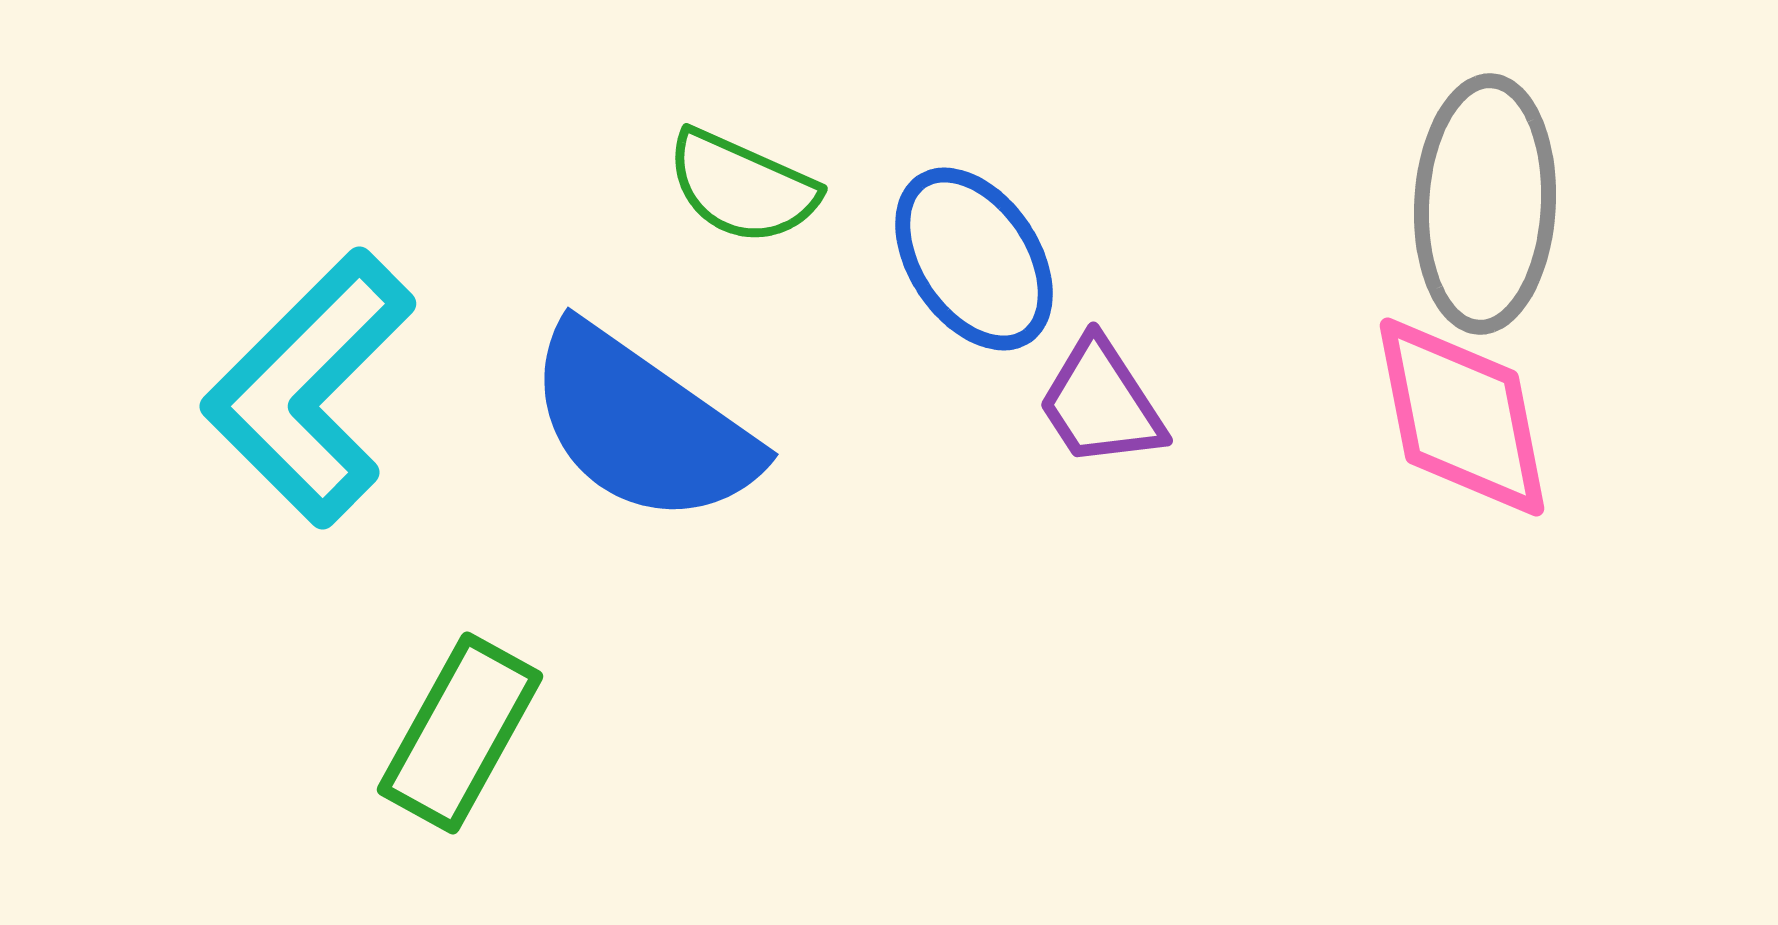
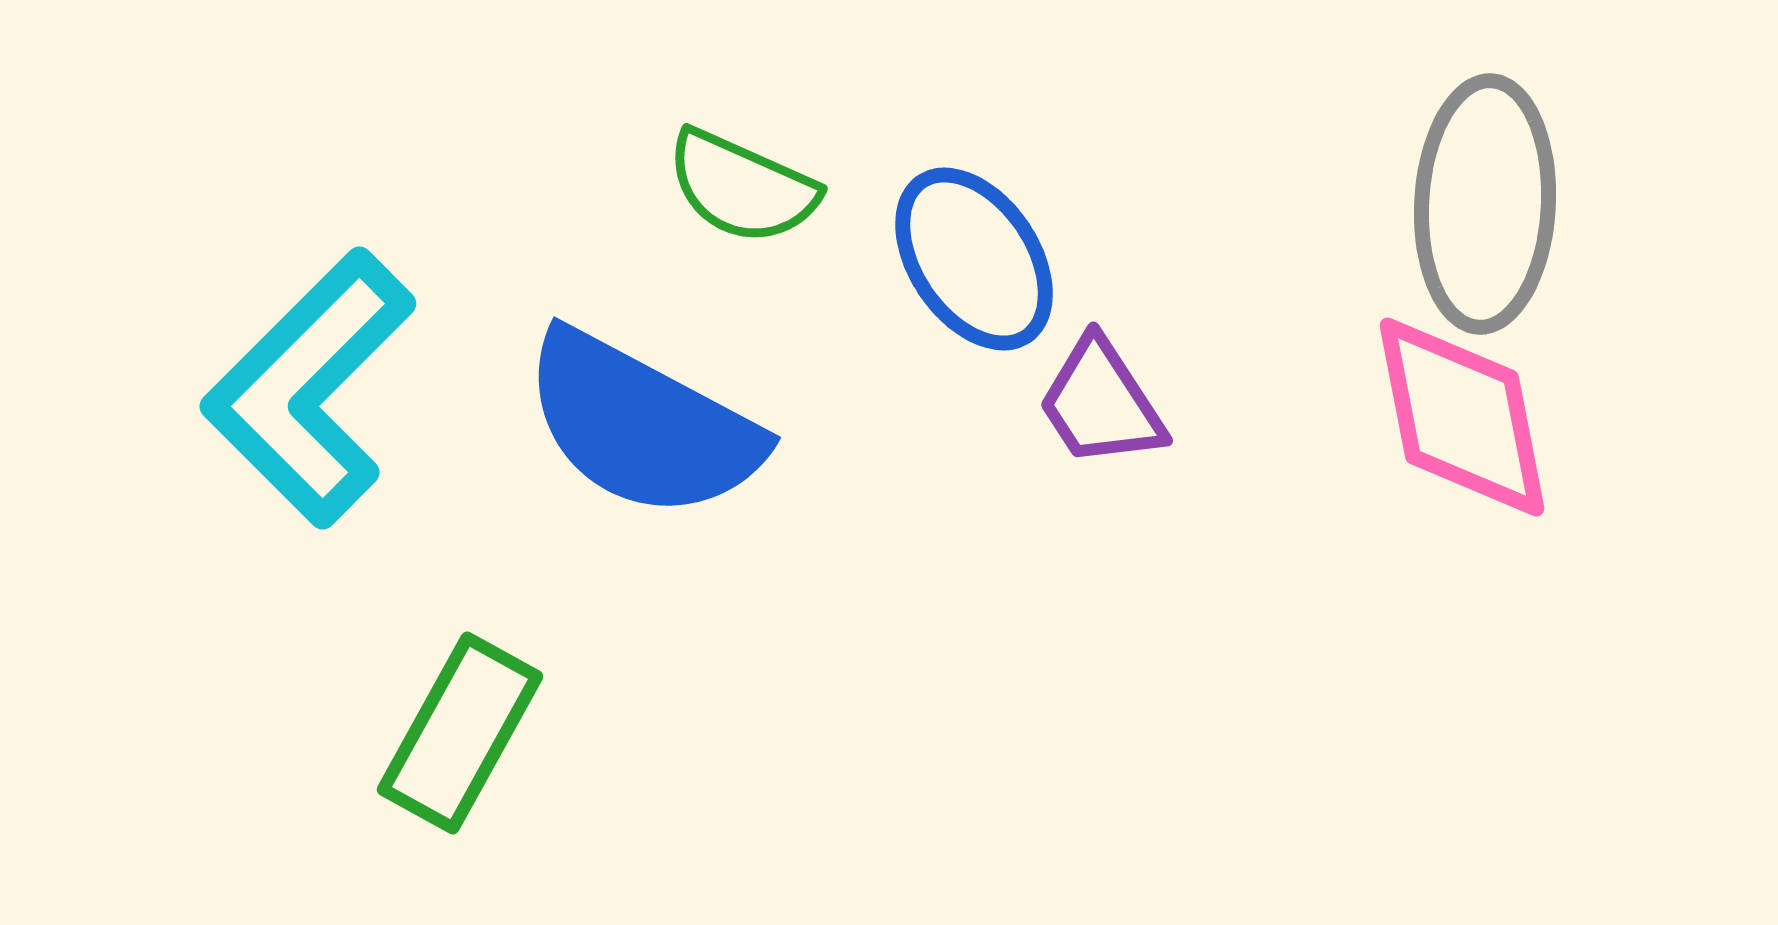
blue semicircle: rotated 7 degrees counterclockwise
